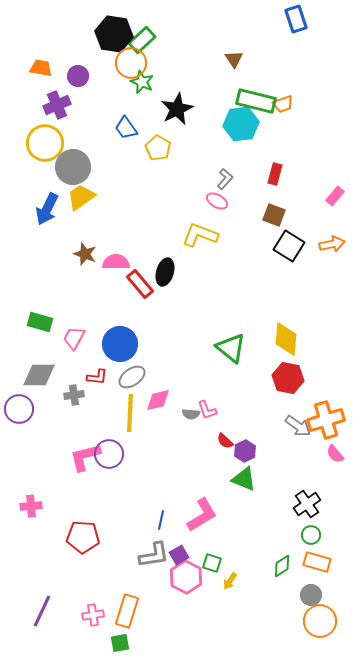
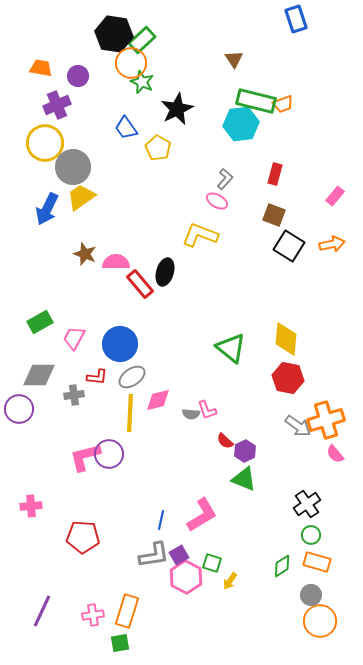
green rectangle at (40, 322): rotated 45 degrees counterclockwise
